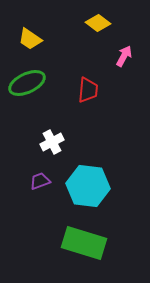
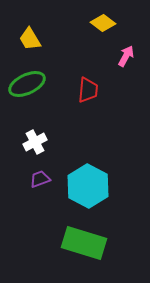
yellow diamond: moved 5 px right
yellow trapezoid: rotated 25 degrees clockwise
pink arrow: moved 2 px right
green ellipse: moved 1 px down
white cross: moved 17 px left
purple trapezoid: moved 2 px up
cyan hexagon: rotated 21 degrees clockwise
